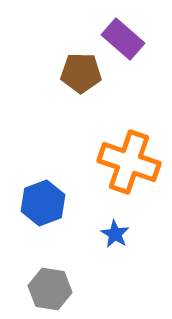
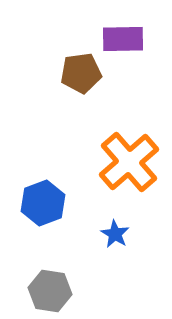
purple rectangle: rotated 42 degrees counterclockwise
brown pentagon: rotated 9 degrees counterclockwise
orange cross: rotated 30 degrees clockwise
gray hexagon: moved 2 px down
